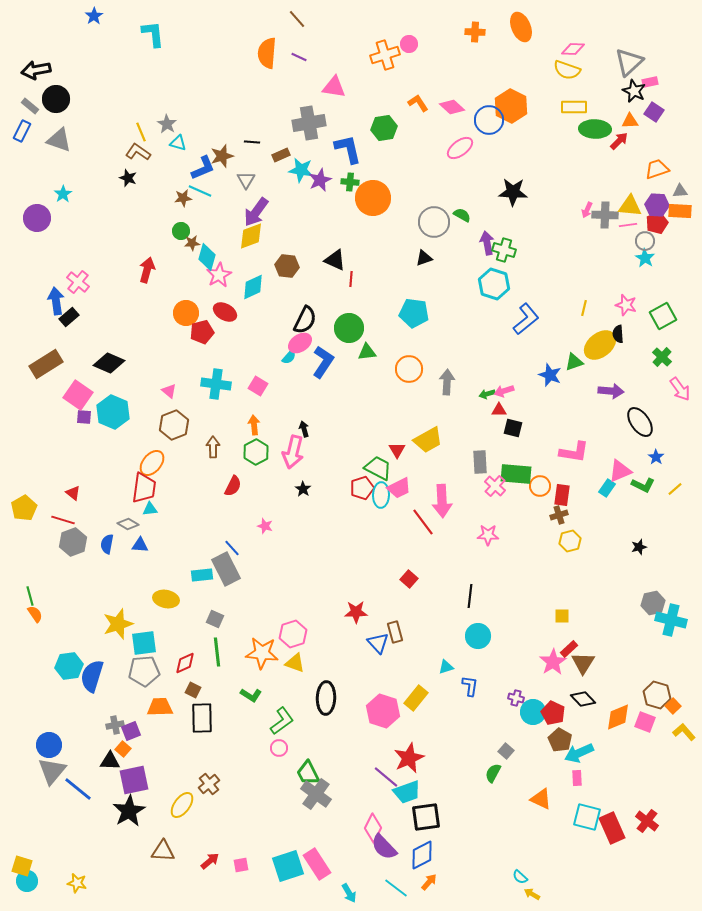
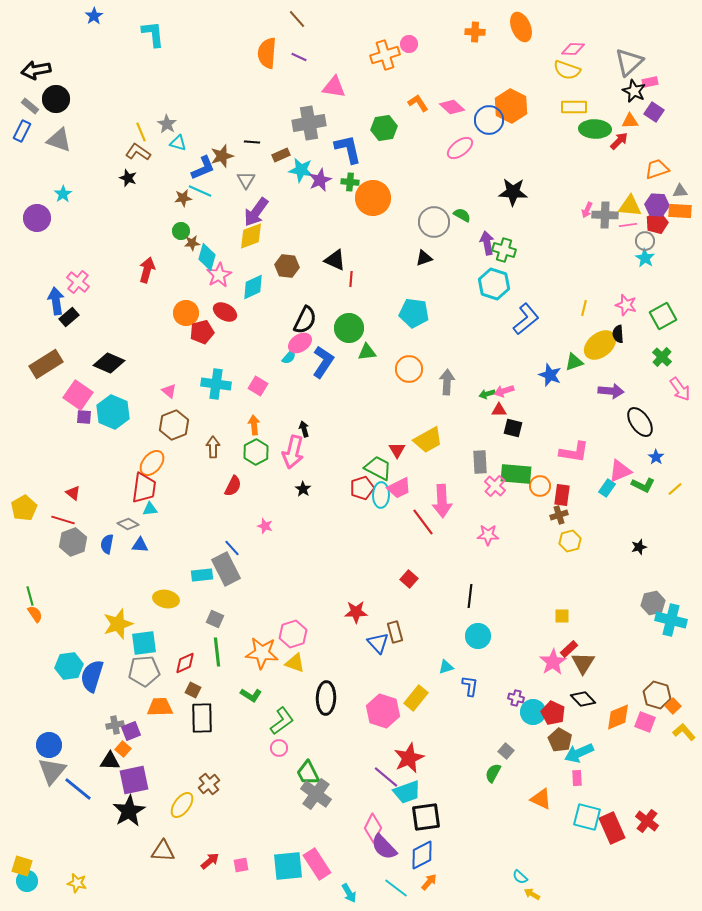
cyan square at (288, 866): rotated 12 degrees clockwise
